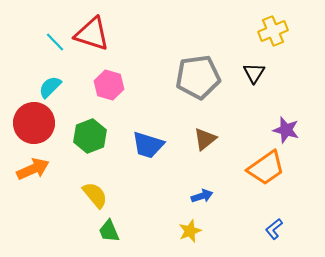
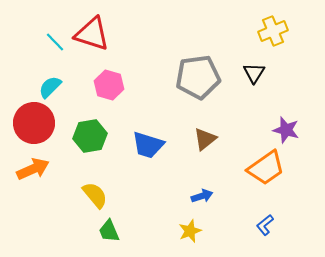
green hexagon: rotated 12 degrees clockwise
blue L-shape: moved 9 px left, 4 px up
